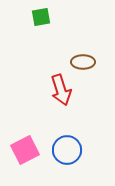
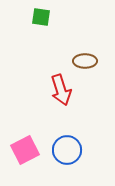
green square: rotated 18 degrees clockwise
brown ellipse: moved 2 px right, 1 px up
